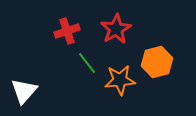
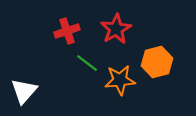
green line: rotated 15 degrees counterclockwise
